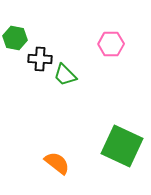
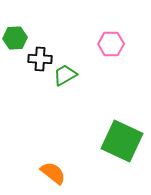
green hexagon: rotated 15 degrees counterclockwise
green trapezoid: rotated 105 degrees clockwise
green square: moved 5 px up
orange semicircle: moved 4 px left, 10 px down
